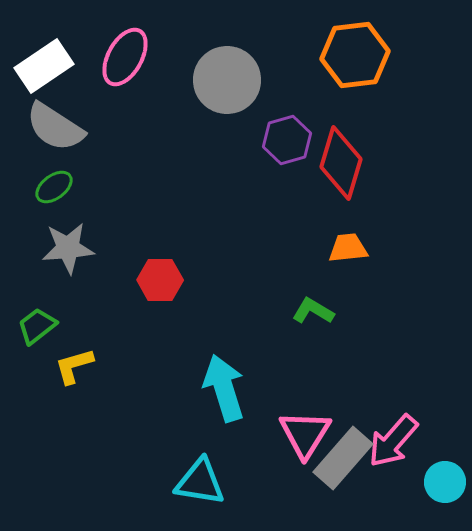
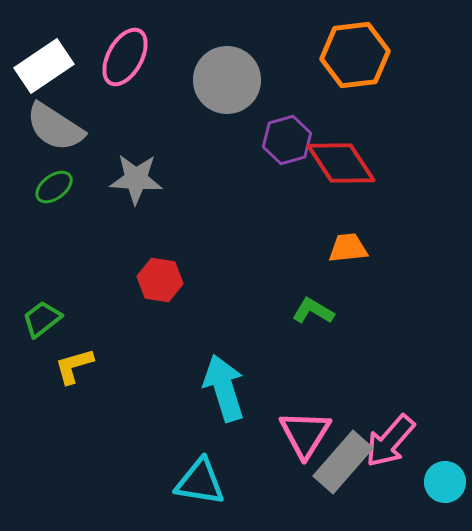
red diamond: rotated 50 degrees counterclockwise
gray star: moved 68 px right, 69 px up; rotated 8 degrees clockwise
red hexagon: rotated 9 degrees clockwise
green trapezoid: moved 5 px right, 7 px up
pink arrow: moved 3 px left
gray rectangle: moved 4 px down
